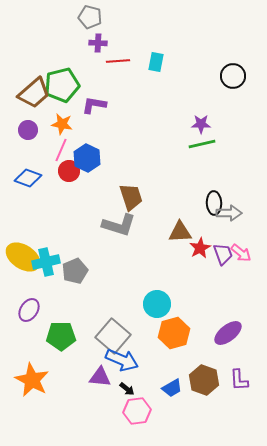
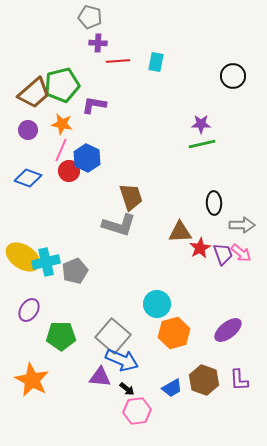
gray arrow at (229, 213): moved 13 px right, 12 px down
purple ellipse at (228, 333): moved 3 px up
